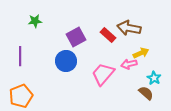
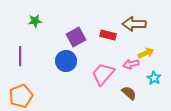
brown arrow: moved 5 px right, 4 px up; rotated 10 degrees counterclockwise
red rectangle: rotated 28 degrees counterclockwise
yellow arrow: moved 5 px right
pink arrow: moved 2 px right
brown semicircle: moved 17 px left
